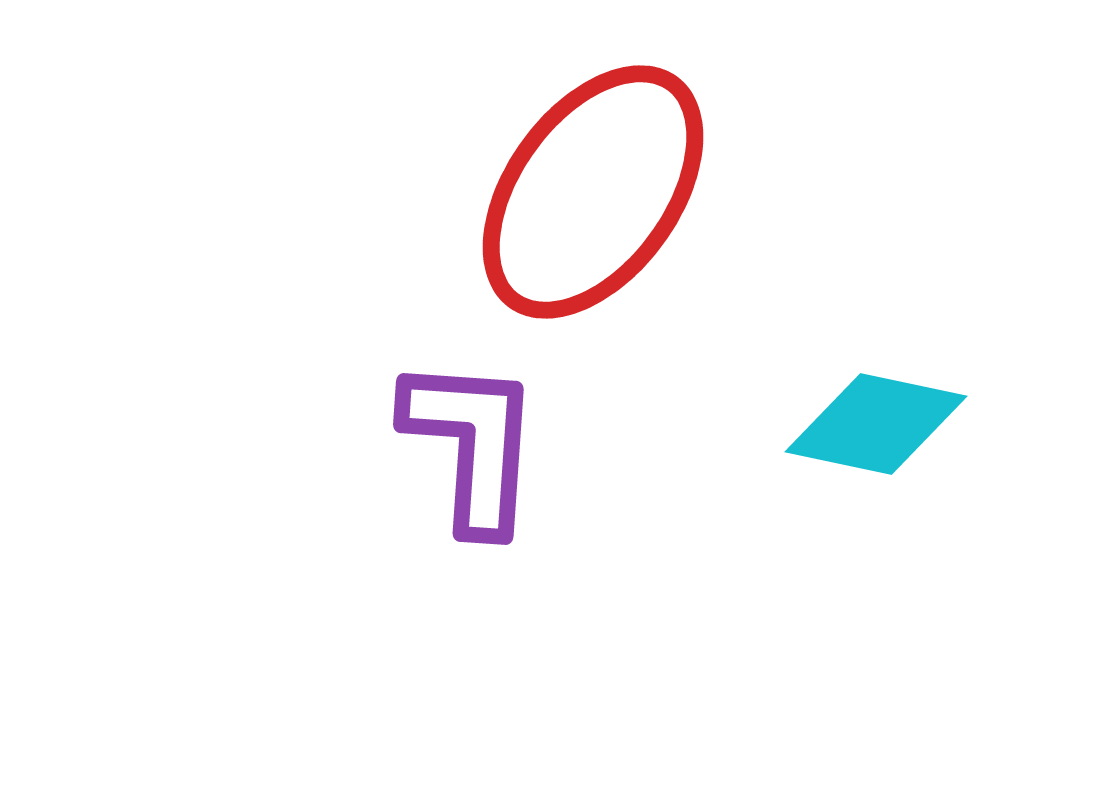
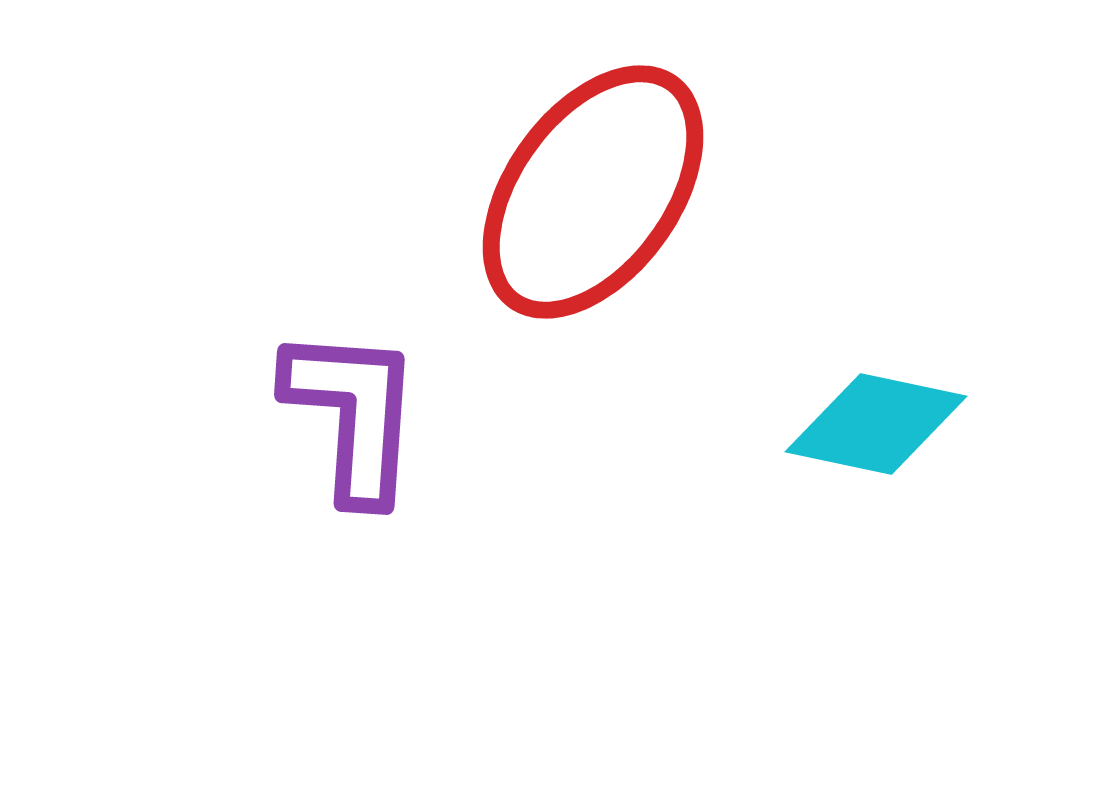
purple L-shape: moved 119 px left, 30 px up
